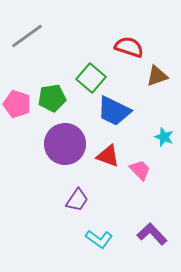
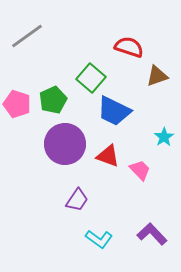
green pentagon: moved 1 px right, 2 px down; rotated 16 degrees counterclockwise
cyan star: rotated 18 degrees clockwise
